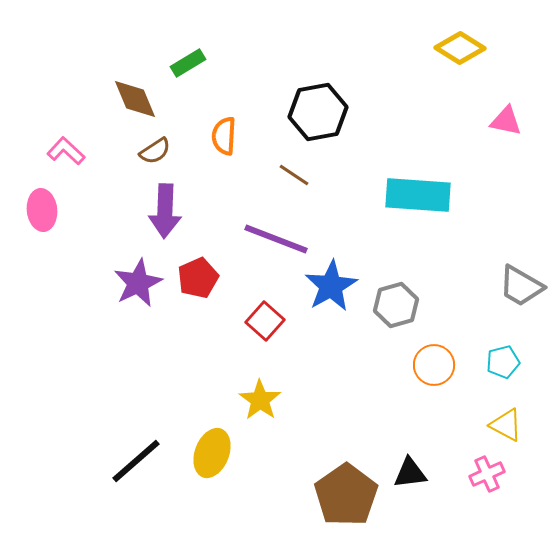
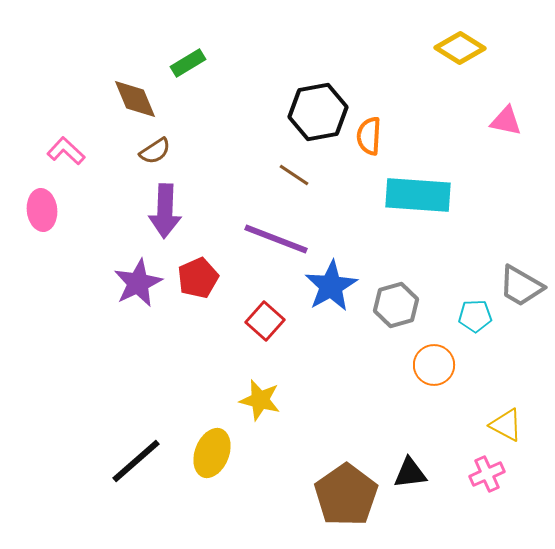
orange semicircle: moved 145 px right
cyan pentagon: moved 28 px left, 46 px up; rotated 12 degrees clockwise
yellow star: rotated 21 degrees counterclockwise
